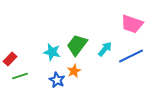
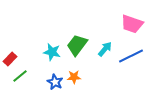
orange star: moved 6 px down; rotated 24 degrees clockwise
green line: rotated 21 degrees counterclockwise
blue star: moved 2 px left, 2 px down
